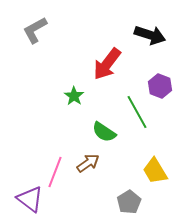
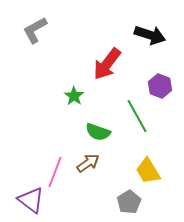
green line: moved 4 px down
green semicircle: moved 6 px left; rotated 15 degrees counterclockwise
yellow trapezoid: moved 7 px left
purple triangle: moved 1 px right, 1 px down
